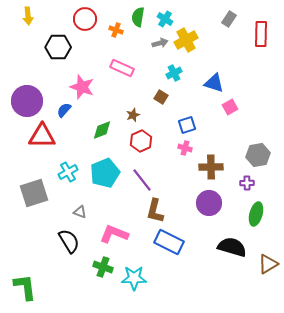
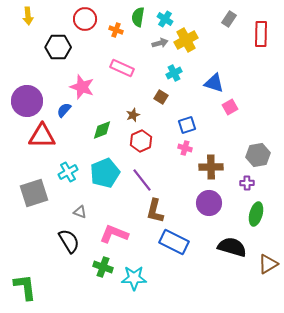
blue rectangle at (169, 242): moved 5 px right
